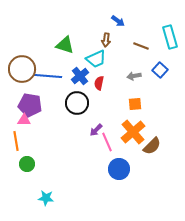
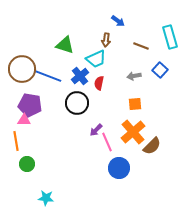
blue line: rotated 16 degrees clockwise
blue circle: moved 1 px up
